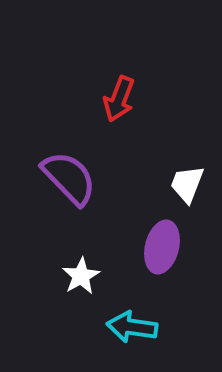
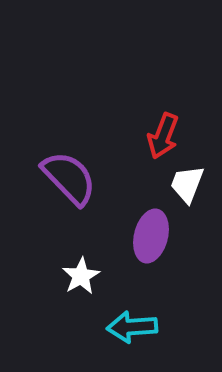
red arrow: moved 44 px right, 37 px down
purple ellipse: moved 11 px left, 11 px up
cyan arrow: rotated 12 degrees counterclockwise
